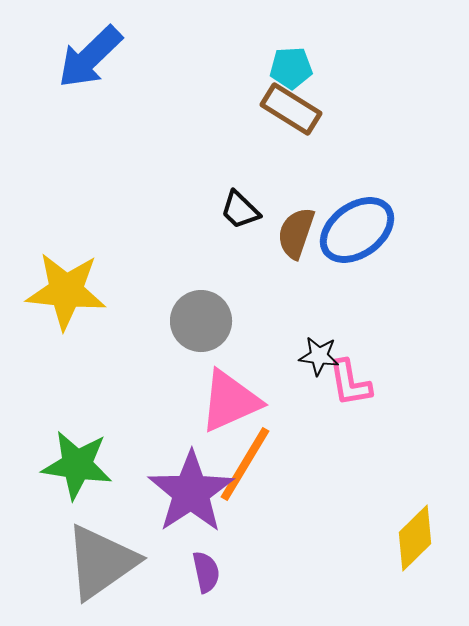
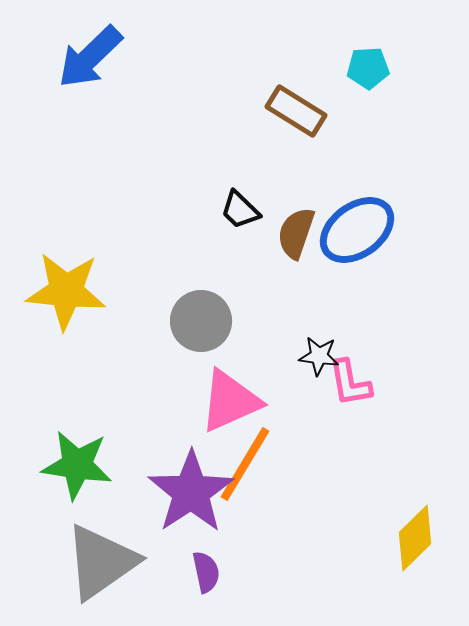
cyan pentagon: moved 77 px right
brown rectangle: moved 5 px right, 2 px down
